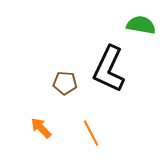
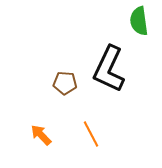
green semicircle: moved 2 px left, 4 px up; rotated 108 degrees counterclockwise
orange arrow: moved 7 px down
orange line: moved 1 px down
